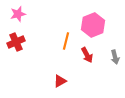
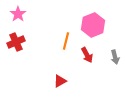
pink star: rotated 21 degrees counterclockwise
